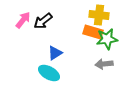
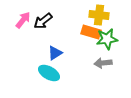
orange rectangle: moved 2 px left
gray arrow: moved 1 px left, 1 px up
